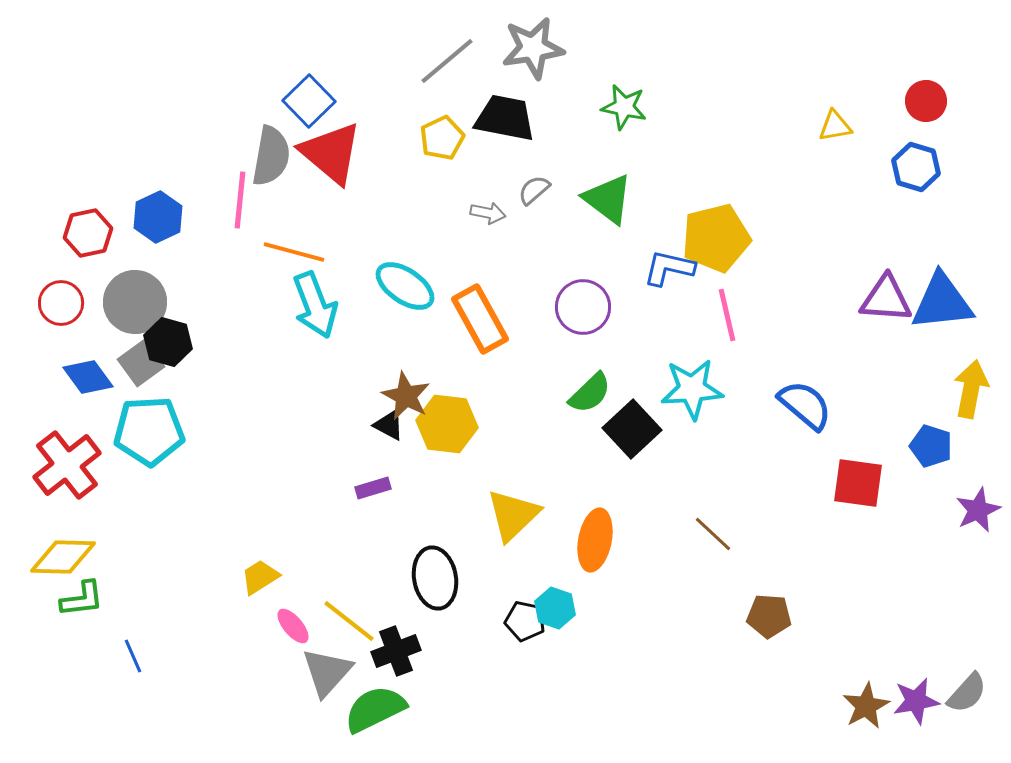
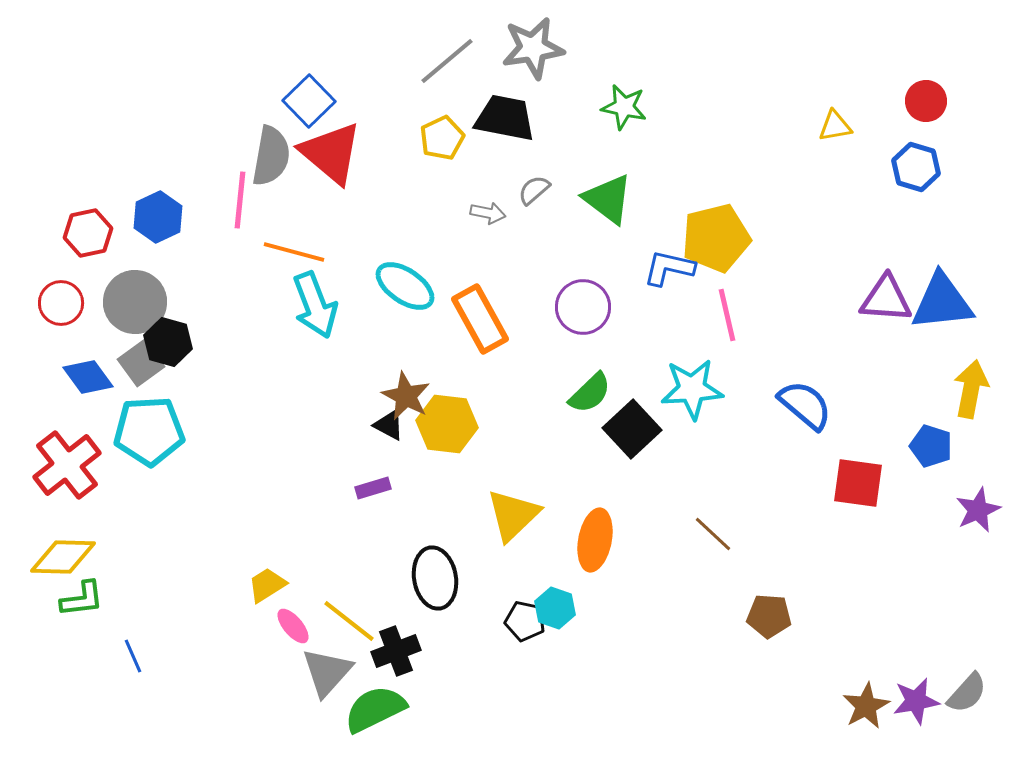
yellow trapezoid at (260, 577): moved 7 px right, 8 px down
